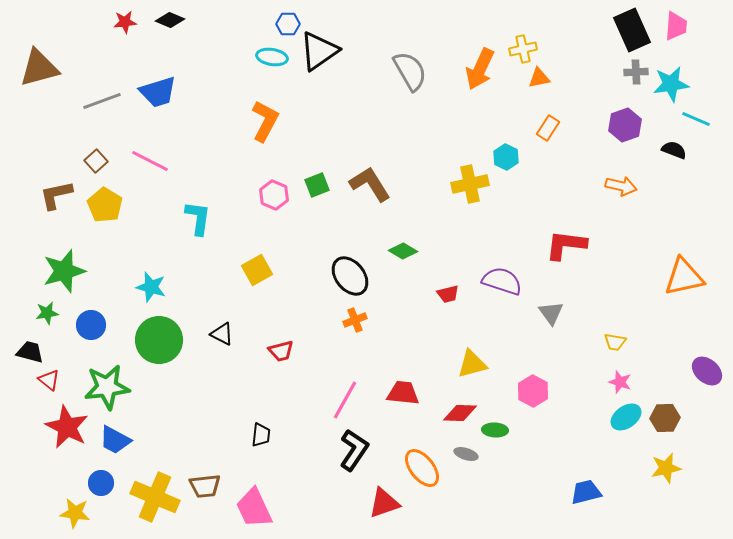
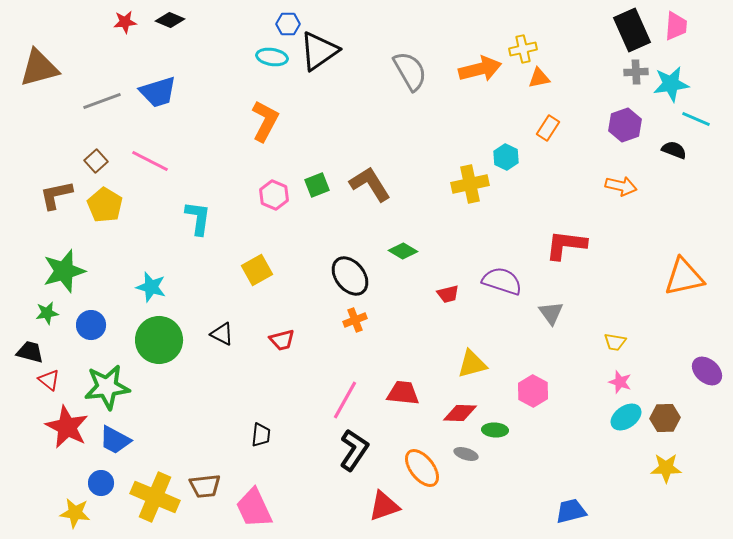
orange arrow at (480, 69): rotated 129 degrees counterclockwise
red trapezoid at (281, 351): moved 1 px right, 11 px up
yellow star at (666, 468): rotated 12 degrees clockwise
blue trapezoid at (586, 492): moved 15 px left, 19 px down
red triangle at (384, 503): moved 3 px down
